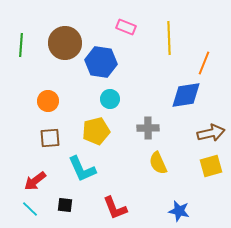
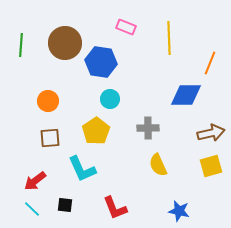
orange line: moved 6 px right
blue diamond: rotated 8 degrees clockwise
yellow pentagon: rotated 20 degrees counterclockwise
yellow semicircle: moved 2 px down
cyan line: moved 2 px right
